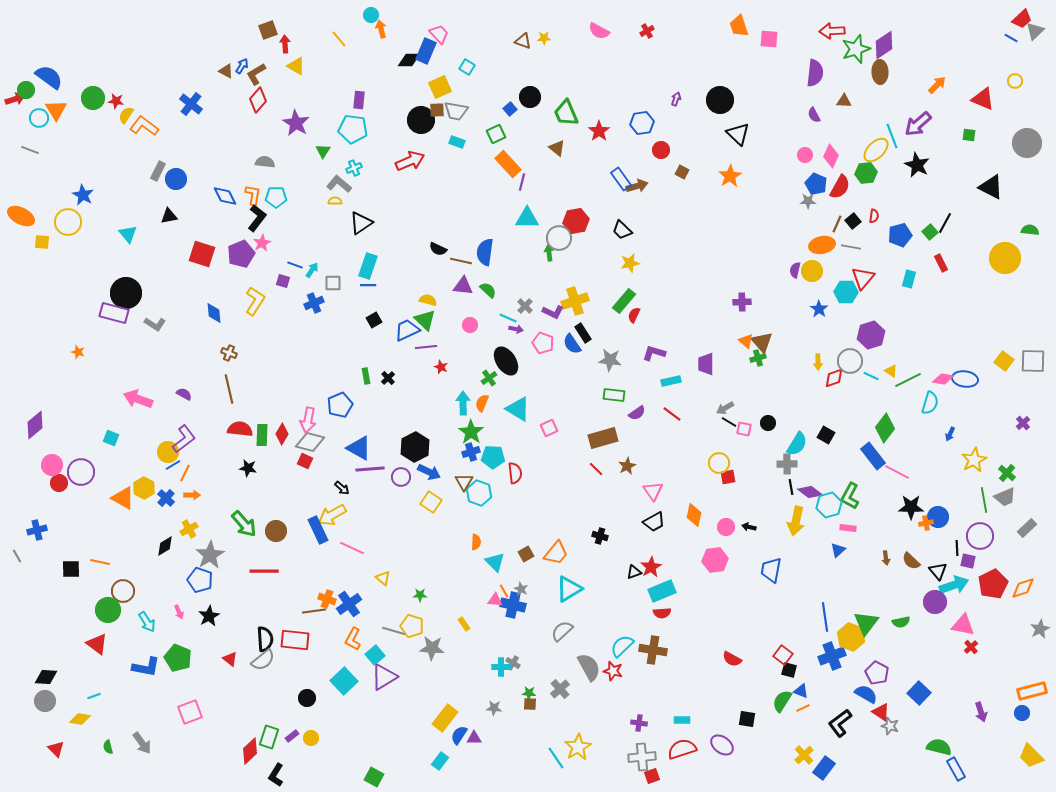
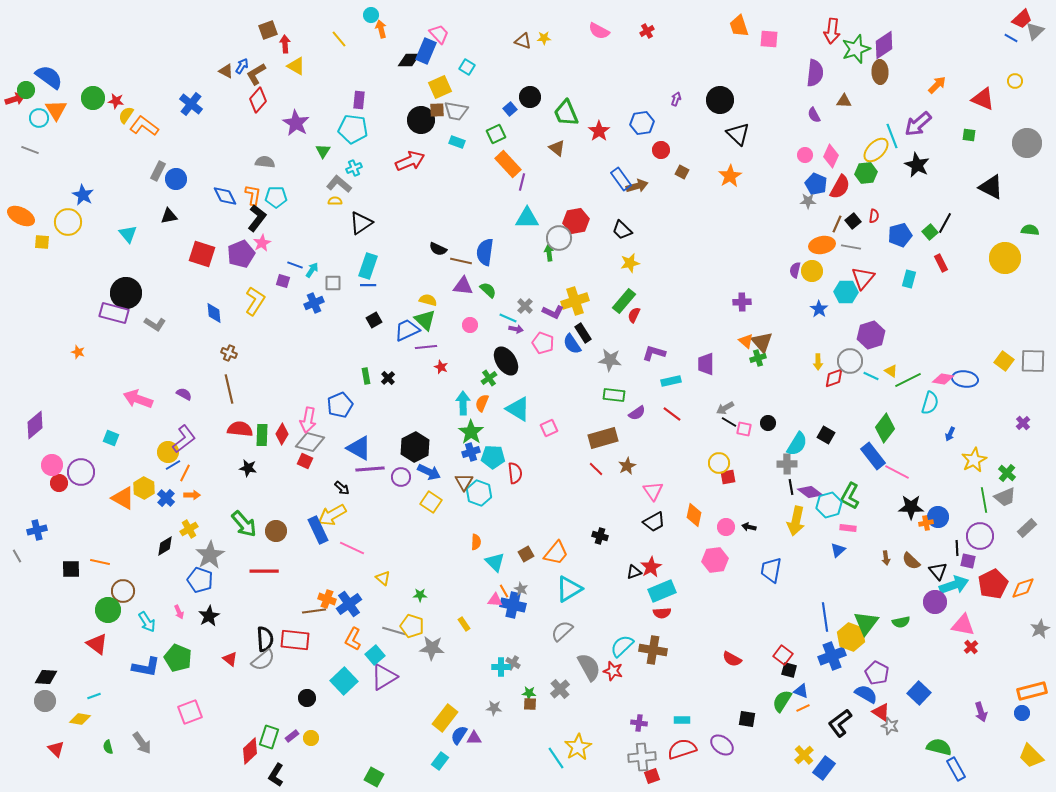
red arrow at (832, 31): rotated 80 degrees counterclockwise
